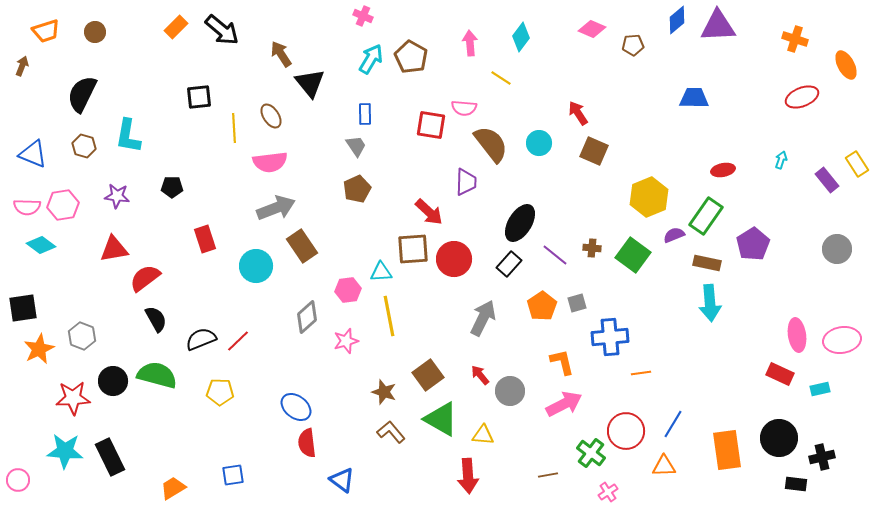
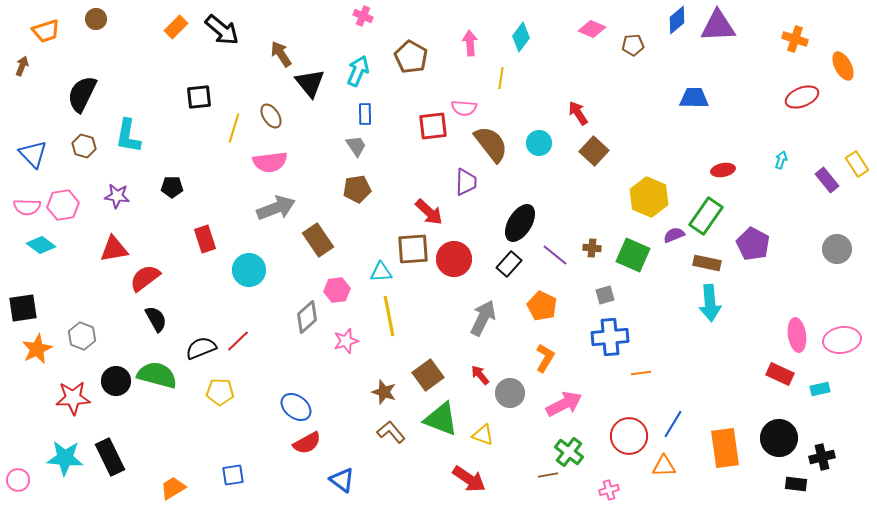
brown circle at (95, 32): moved 1 px right, 13 px up
cyan arrow at (371, 59): moved 13 px left, 12 px down; rotated 8 degrees counterclockwise
orange ellipse at (846, 65): moved 3 px left, 1 px down
yellow line at (501, 78): rotated 65 degrees clockwise
red square at (431, 125): moved 2 px right, 1 px down; rotated 16 degrees counterclockwise
yellow line at (234, 128): rotated 20 degrees clockwise
brown square at (594, 151): rotated 20 degrees clockwise
blue triangle at (33, 154): rotated 24 degrees clockwise
brown pentagon at (357, 189): rotated 16 degrees clockwise
yellow hexagon at (649, 197): rotated 15 degrees counterclockwise
purple pentagon at (753, 244): rotated 12 degrees counterclockwise
brown rectangle at (302, 246): moved 16 px right, 6 px up
green square at (633, 255): rotated 12 degrees counterclockwise
cyan circle at (256, 266): moved 7 px left, 4 px down
pink hexagon at (348, 290): moved 11 px left
gray square at (577, 303): moved 28 px right, 8 px up
orange pentagon at (542, 306): rotated 12 degrees counterclockwise
black semicircle at (201, 339): moved 9 px down
orange star at (39, 349): moved 2 px left
orange L-shape at (562, 362): moved 17 px left, 4 px up; rotated 44 degrees clockwise
black circle at (113, 381): moved 3 px right
gray circle at (510, 391): moved 2 px down
green triangle at (441, 419): rotated 9 degrees counterclockwise
red circle at (626, 431): moved 3 px right, 5 px down
yellow triangle at (483, 435): rotated 15 degrees clockwise
red semicircle at (307, 443): rotated 112 degrees counterclockwise
orange rectangle at (727, 450): moved 2 px left, 2 px up
cyan star at (65, 451): moved 7 px down
green cross at (591, 453): moved 22 px left, 1 px up
red arrow at (468, 476): moved 1 px right, 3 px down; rotated 52 degrees counterclockwise
pink cross at (608, 492): moved 1 px right, 2 px up; rotated 18 degrees clockwise
